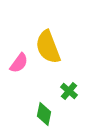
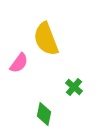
yellow semicircle: moved 2 px left, 8 px up
green cross: moved 5 px right, 4 px up
